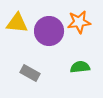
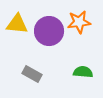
yellow triangle: moved 1 px down
green semicircle: moved 3 px right, 5 px down; rotated 12 degrees clockwise
gray rectangle: moved 2 px right, 1 px down
